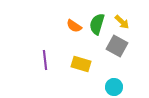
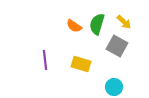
yellow arrow: moved 2 px right
